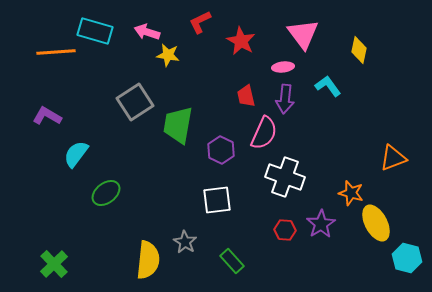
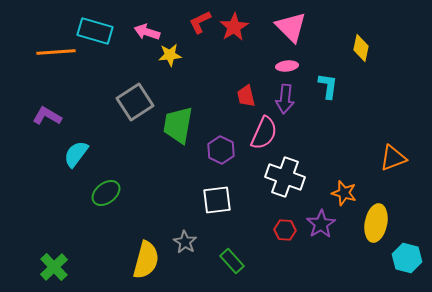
pink triangle: moved 12 px left, 7 px up; rotated 8 degrees counterclockwise
red star: moved 7 px left, 14 px up; rotated 12 degrees clockwise
yellow diamond: moved 2 px right, 2 px up
yellow star: moved 2 px right; rotated 15 degrees counterclockwise
pink ellipse: moved 4 px right, 1 px up
cyan L-shape: rotated 44 degrees clockwise
orange star: moved 7 px left
yellow ellipse: rotated 39 degrees clockwise
yellow semicircle: moved 2 px left; rotated 9 degrees clockwise
green cross: moved 3 px down
